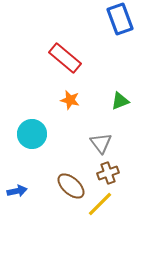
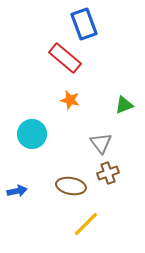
blue rectangle: moved 36 px left, 5 px down
green triangle: moved 4 px right, 4 px down
brown ellipse: rotated 32 degrees counterclockwise
yellow line: moved 14 px left, 20 px down
